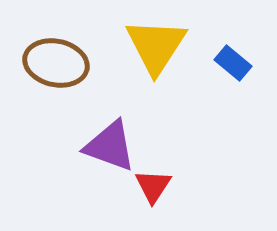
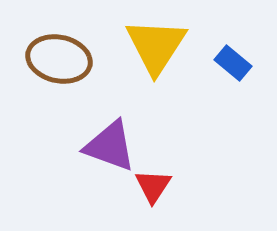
brown ellipse: moved 3 px right, 4 px up
